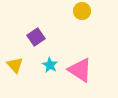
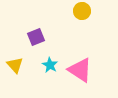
purple square: rotated 12 degrees clockwise
